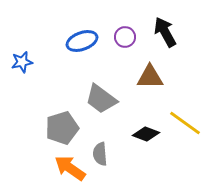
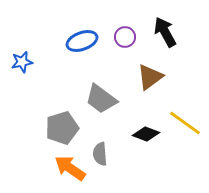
brown triangle: rotated 36 degrees counterclockwise
